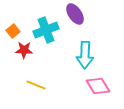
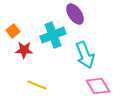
cyan cross: moved 7 px right, 5 px down
cyan arrow: rotated 24 degrees counterclockwise
yellow line: moved 1 px right
